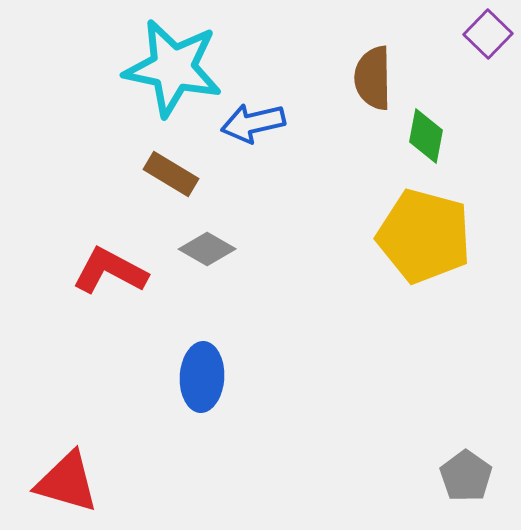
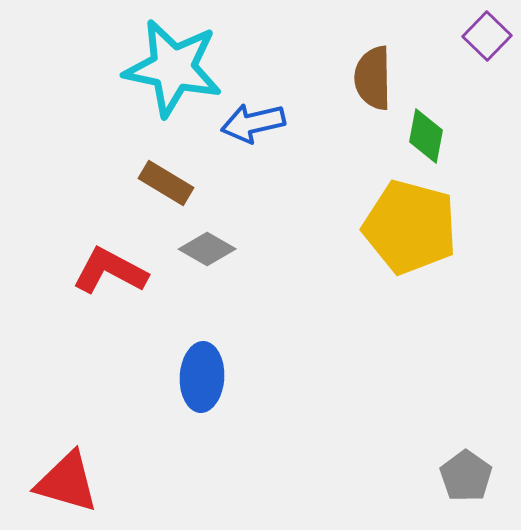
purple square: moved 1 px left, 2 px down
brown rectangle: moved 5 px left, 9 px down
yellow pentagon: moved 14 px left, 9 px up
